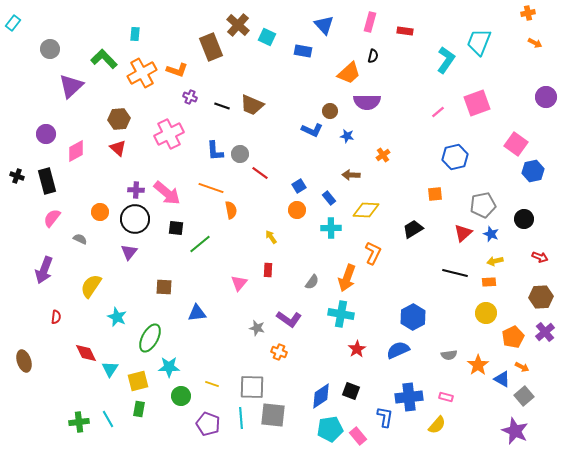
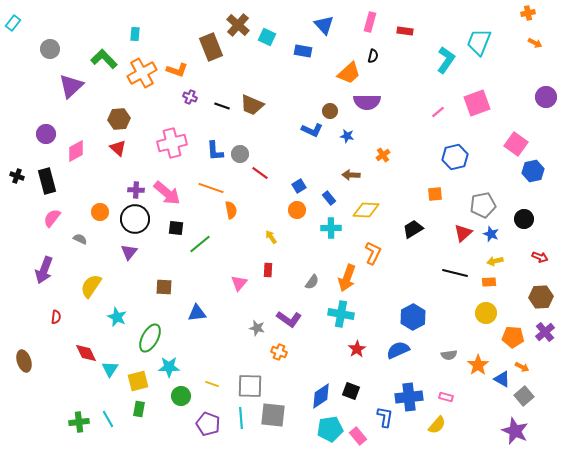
pink cross at (169, 134): moved 3 px right, 9 px down; rotated 12 degrees clockwise
orange pentagon at (513, 337): rotated 30 degrees clockwise
gray square at (252, 387): moved 2 px left, 1 px up
